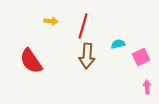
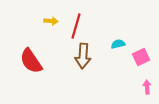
red line: moved 7 px left
brown arrow: moved 4 px left
